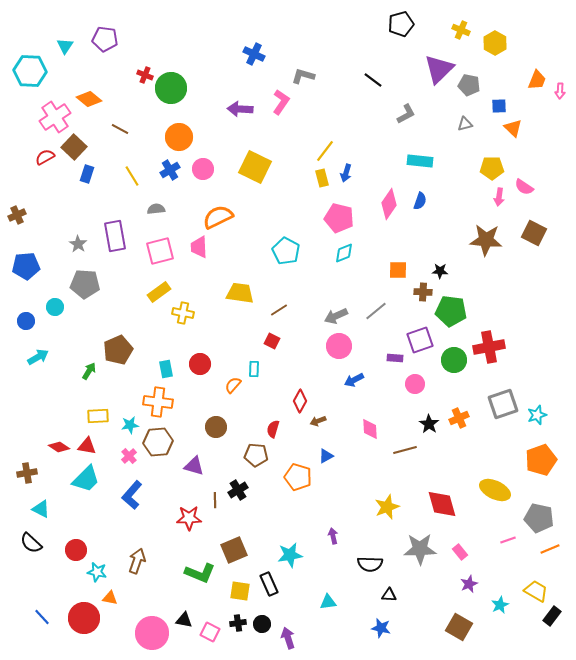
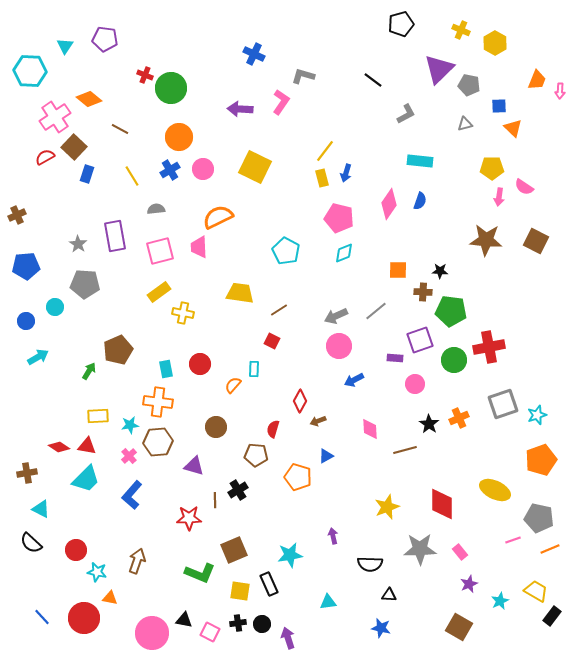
brown square at (534, 233): moved 2 px right, 8 px down
red diamond at (442, 504): rotated 16 degrees clockwise
pink line at (508, 540): moved 5 px right
cyan star at (500, 605): moved 4 px up
